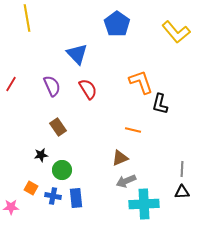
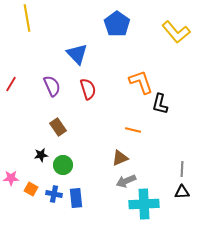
red semicircle: rotated 15 degrees clockwise
green circle: moved 1 px right, 5 px up
orange square: moved 1 px down
blue cross: moved 1 px right, 2 px up
pink star: moved 29 px up
